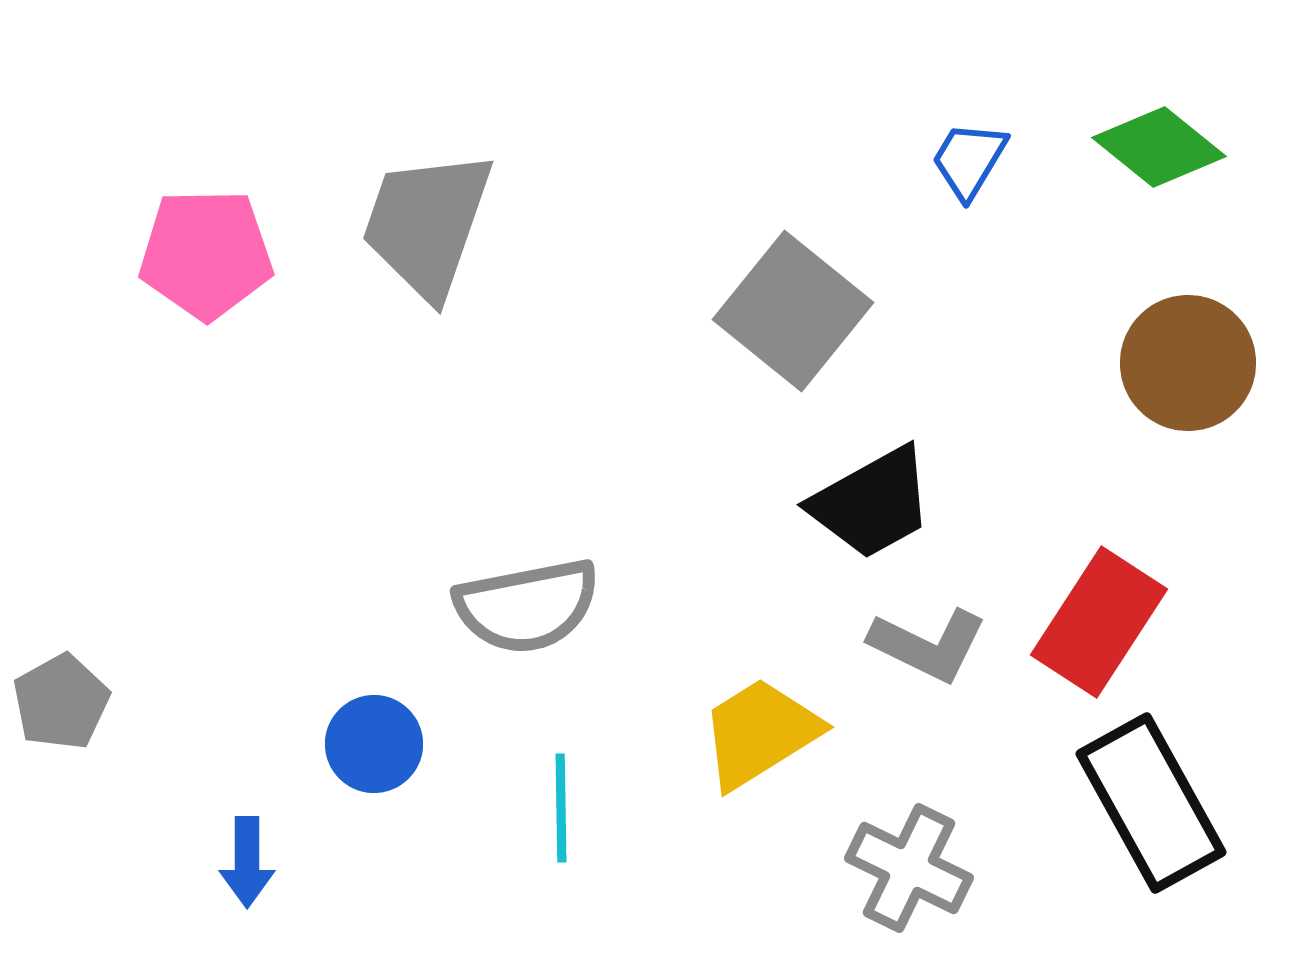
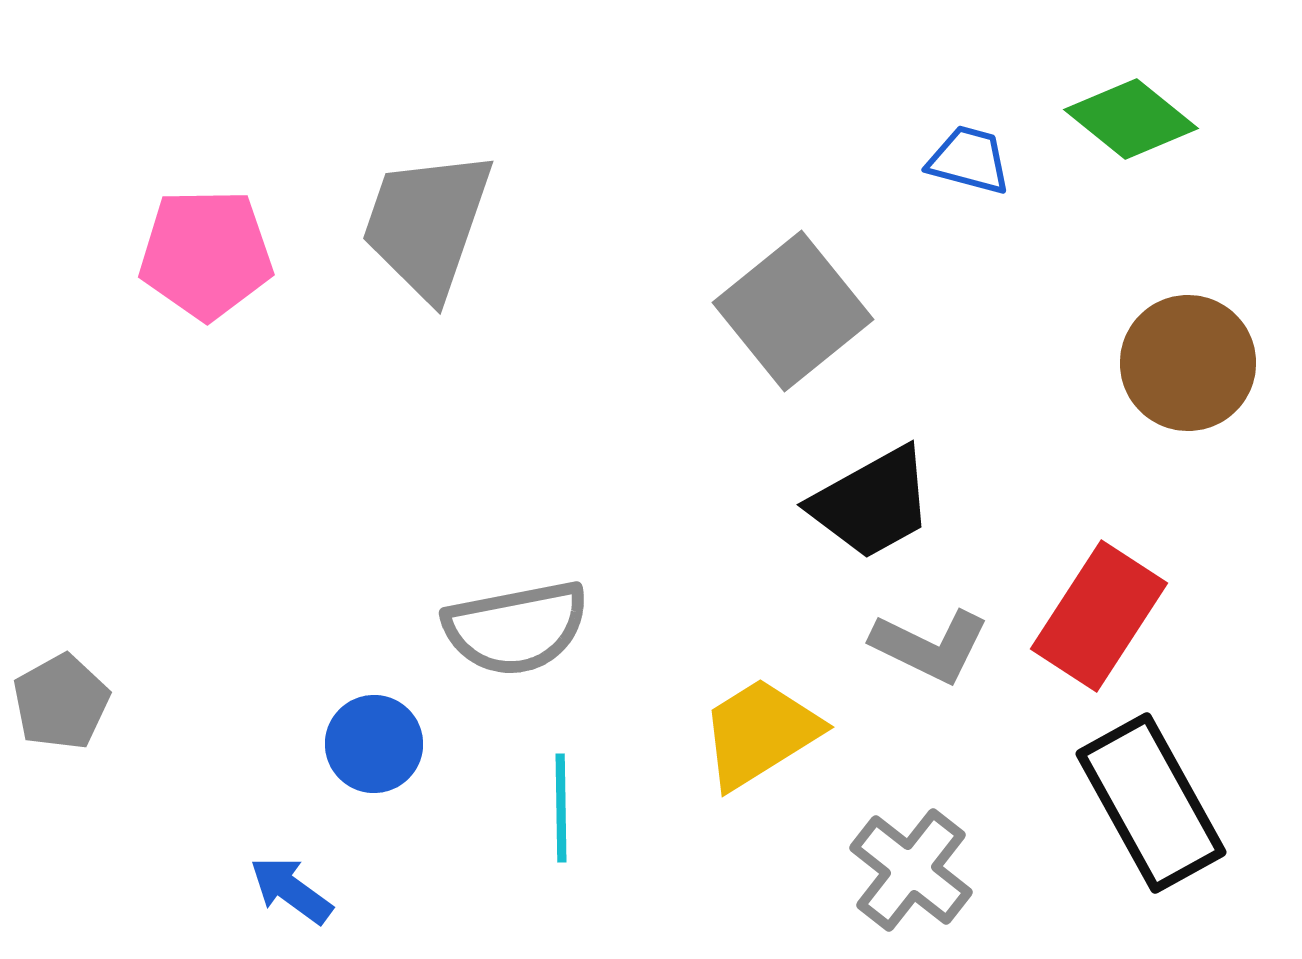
green diamond: moved 28 px left, 28 px up
blue trapezoid: rotated 74 degrees clockwise
gray square: rotated 12 degrees clockwise
gray semicircle: moved 11 px left, 22 px down
red rectangle: moved 6 px up
gray L-shape: moved 2 px right, 1 px down
blue arrow: moved 44 px right, 28 px down; rotated 126 degrees clockwise
gray cross: moved 2 px right, 2 px down; rotated 12 degrees clockwise
